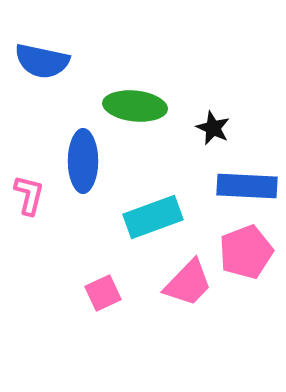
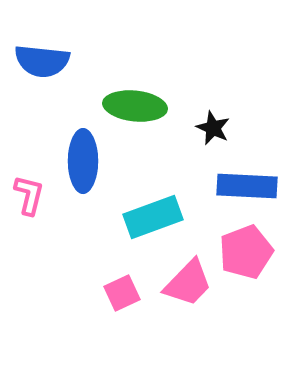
blue semicircle: rotated 6 degrees counterclockwise
pink square: moved 19 px right
